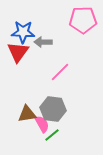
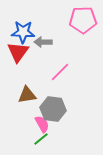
brown triangle: moved 19 px up
green line: moved 11 px left, 4 px down
